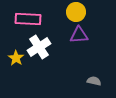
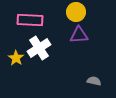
pink rectangle: moved 2 px right, 1 px down
white cross: moved 1 px down
